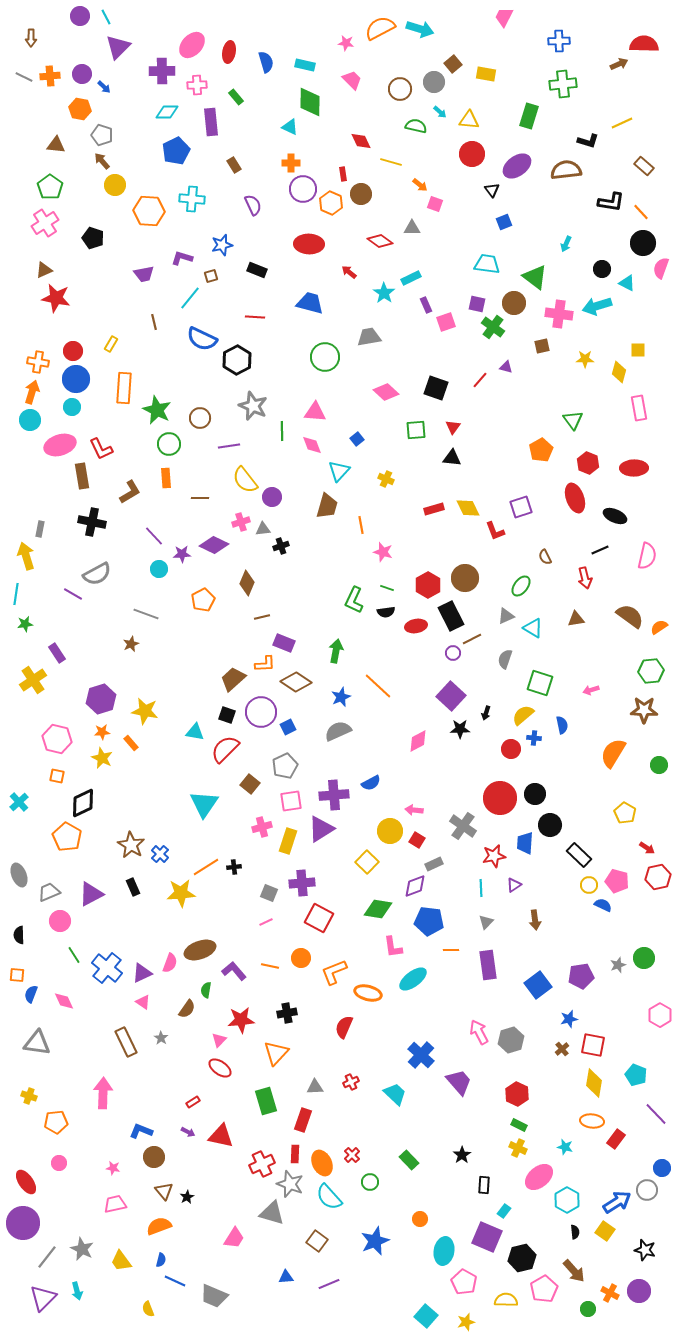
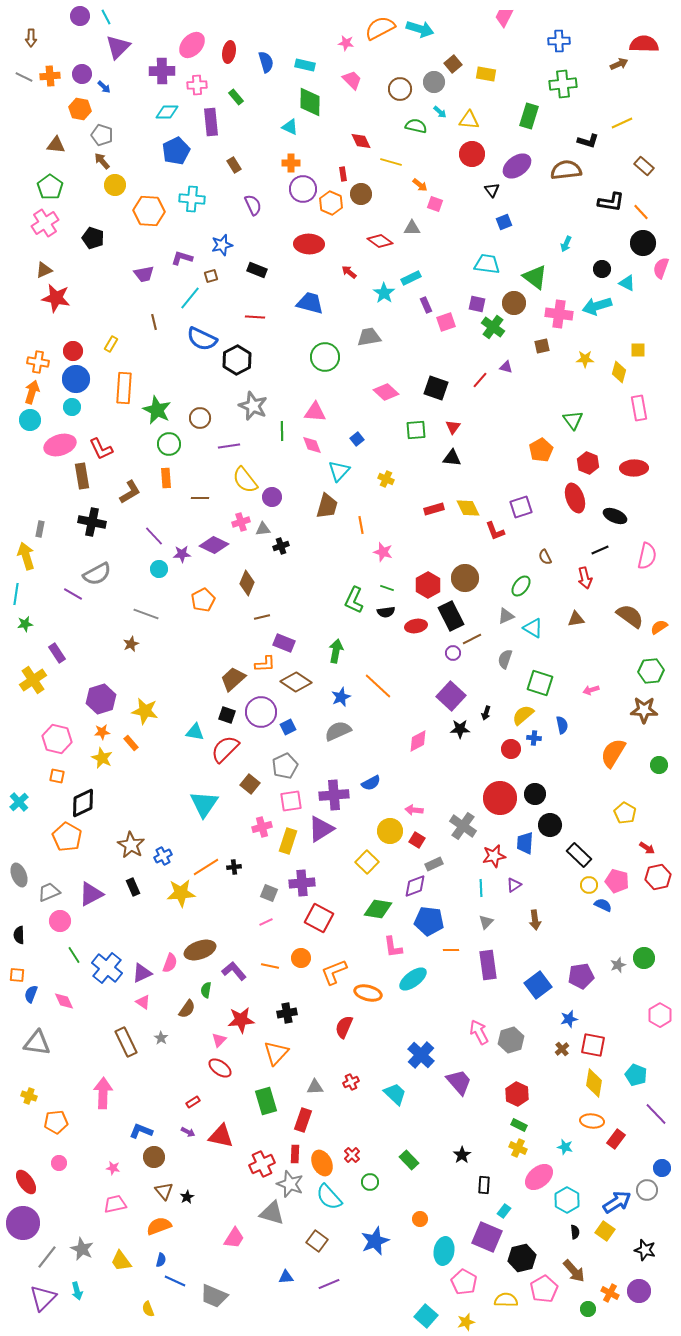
blue cross at (160, 854): moved 3 px right, 2 px down; rotated 18 degrees clockwise
